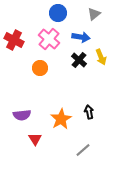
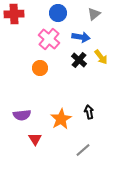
red cross: moved 26 px up; rotated 30 degrees counterclockwise
yellow arrow: rotated 14 degrees counterclockwise
